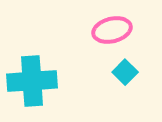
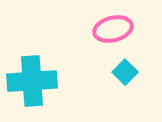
pink ellipse: moved 1 px right, 1 px up
